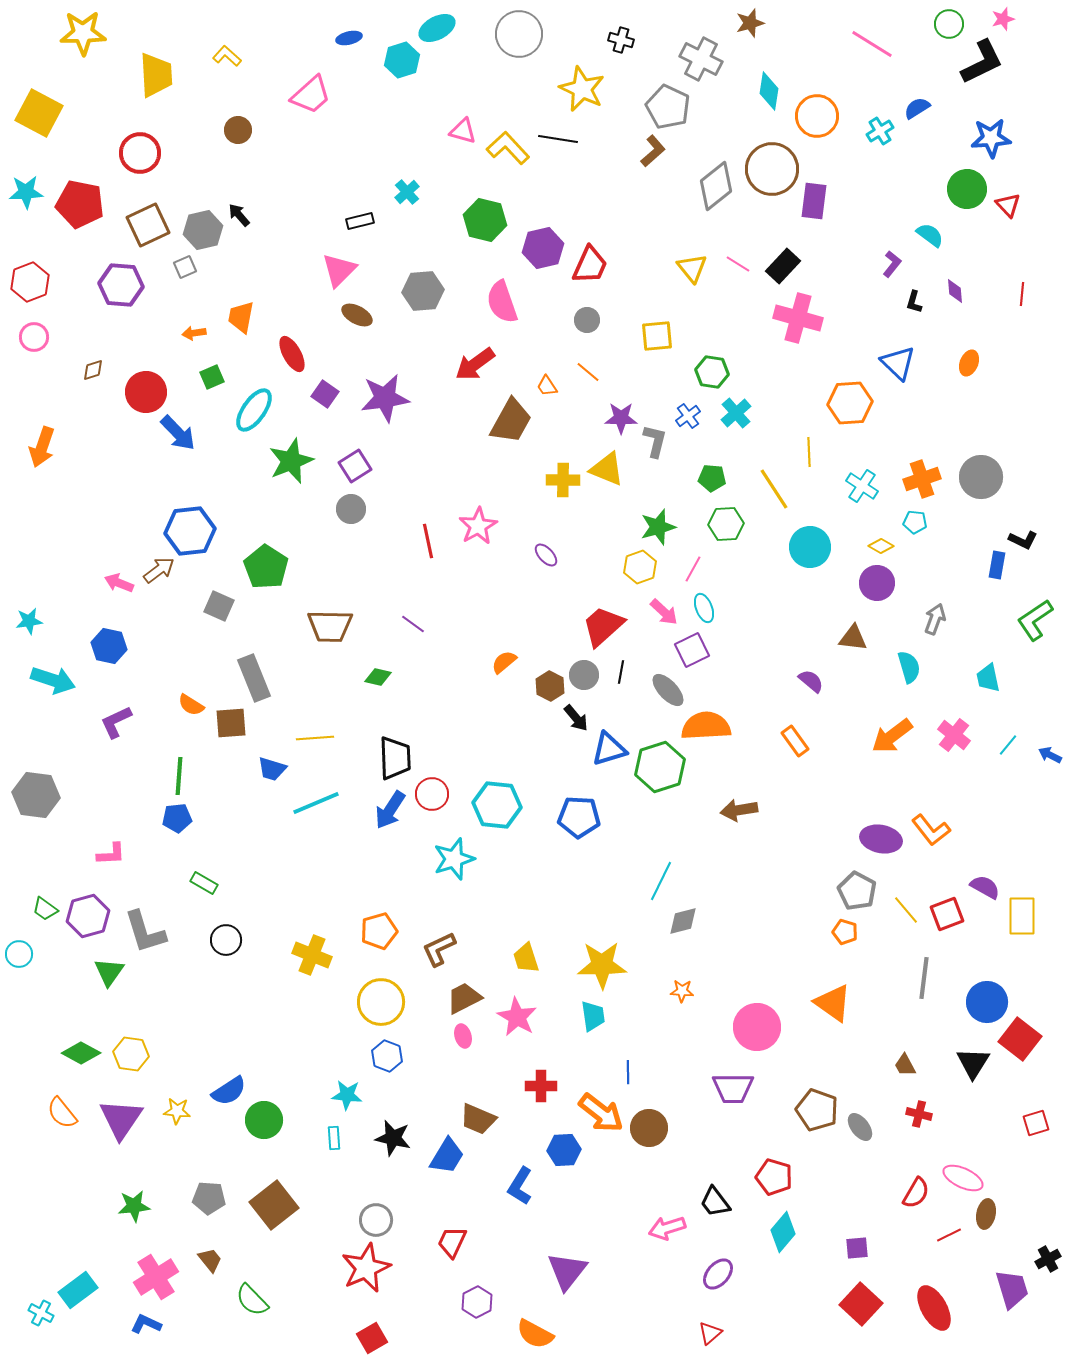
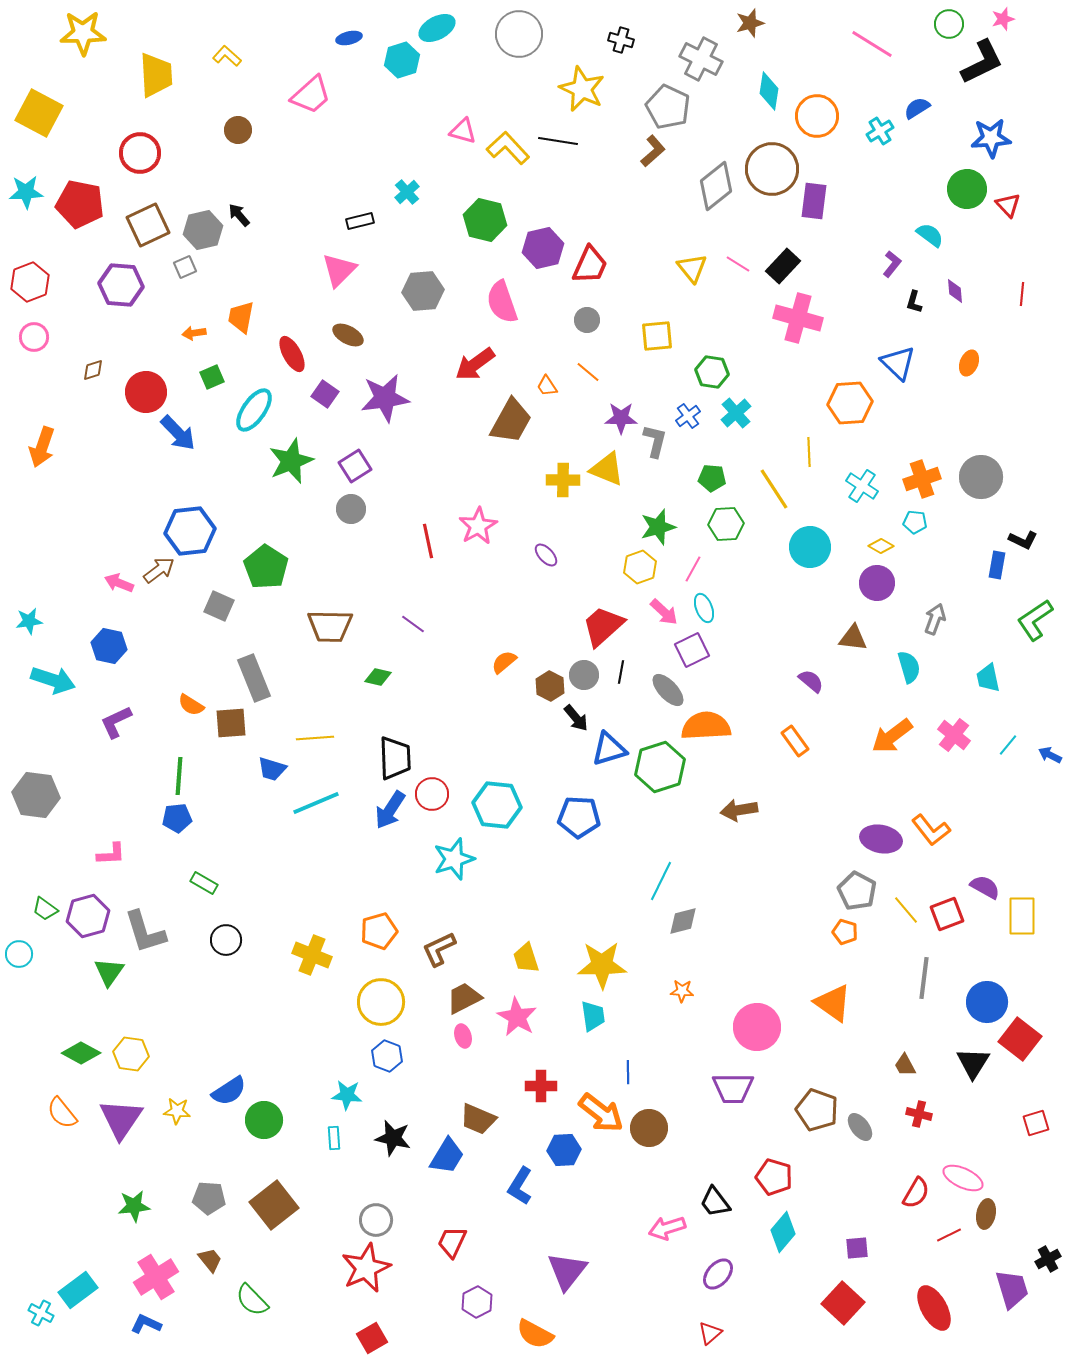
black line at (558, 139): moved 2 px down
brown ellipse at (357, 315): moved 9 px left, 20 px down
red square at (861, 1304): moved 18 px left, 1 px up
